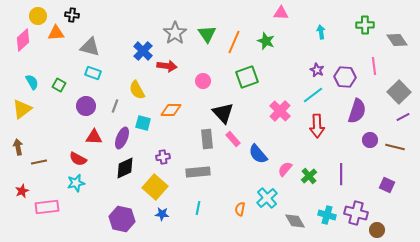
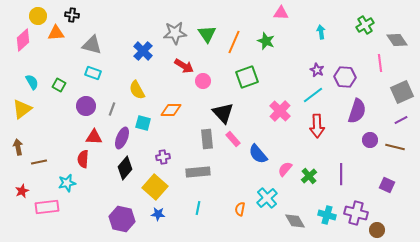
green cross at (365, 25): rotated 30 degrees counterclockwise
gray star at (175, 33): rotated 30 degrees clockwise
gray triangle at (90, 47): moved 2 px right, 2 px up
red arrow at (167, 66): moved 17 px right; rotated 24 degrees clockwise
pink line at (374, 66): moved 6 px right, 3 px up
gray square at (399, 92): moved 3 px right; rotated 20 degrees clockwise
gray line at (115, 106): moved 3 px left, 3 px down
purple line at (403, 117): moved 2 px left, 3 px down
red semicircle at (78, 159): moved 5 px right; rotated 66 degrees clockwise
black diamond at (125, 168): rotated 25 degrees counterclockwise
cyan star at (76, 183): moved 9 px left
blue star at (162, 214): moved 4 px left
